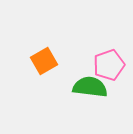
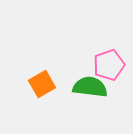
orange square: moved 2 px left, 23 px down
